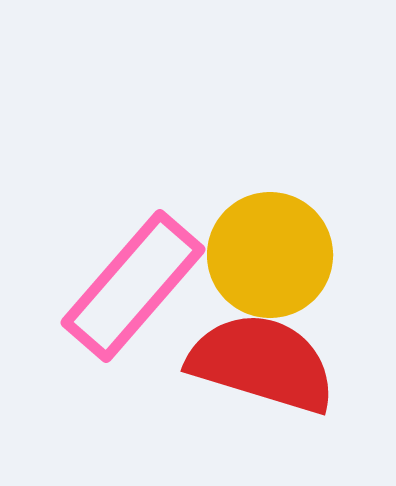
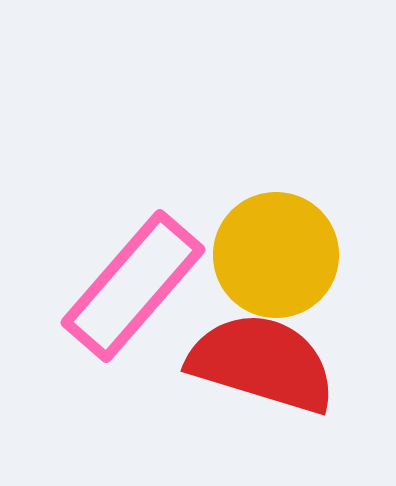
yellow circle: moved 6 px right
